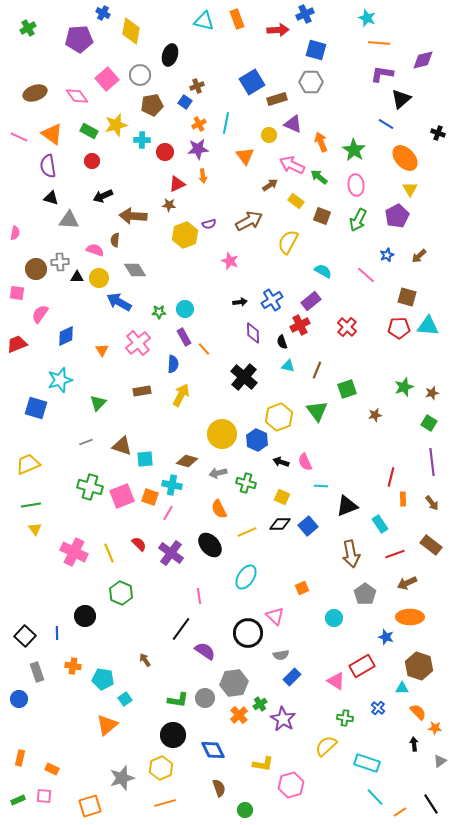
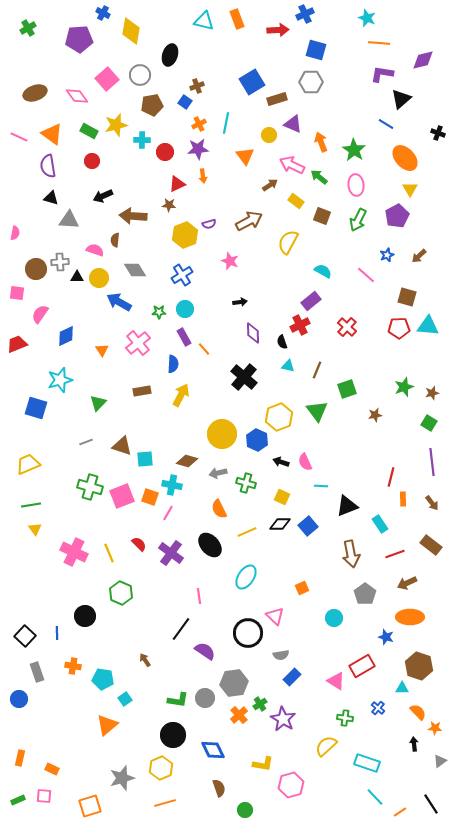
blue cross at (272, 300): moved 90 px left, 25 px up
